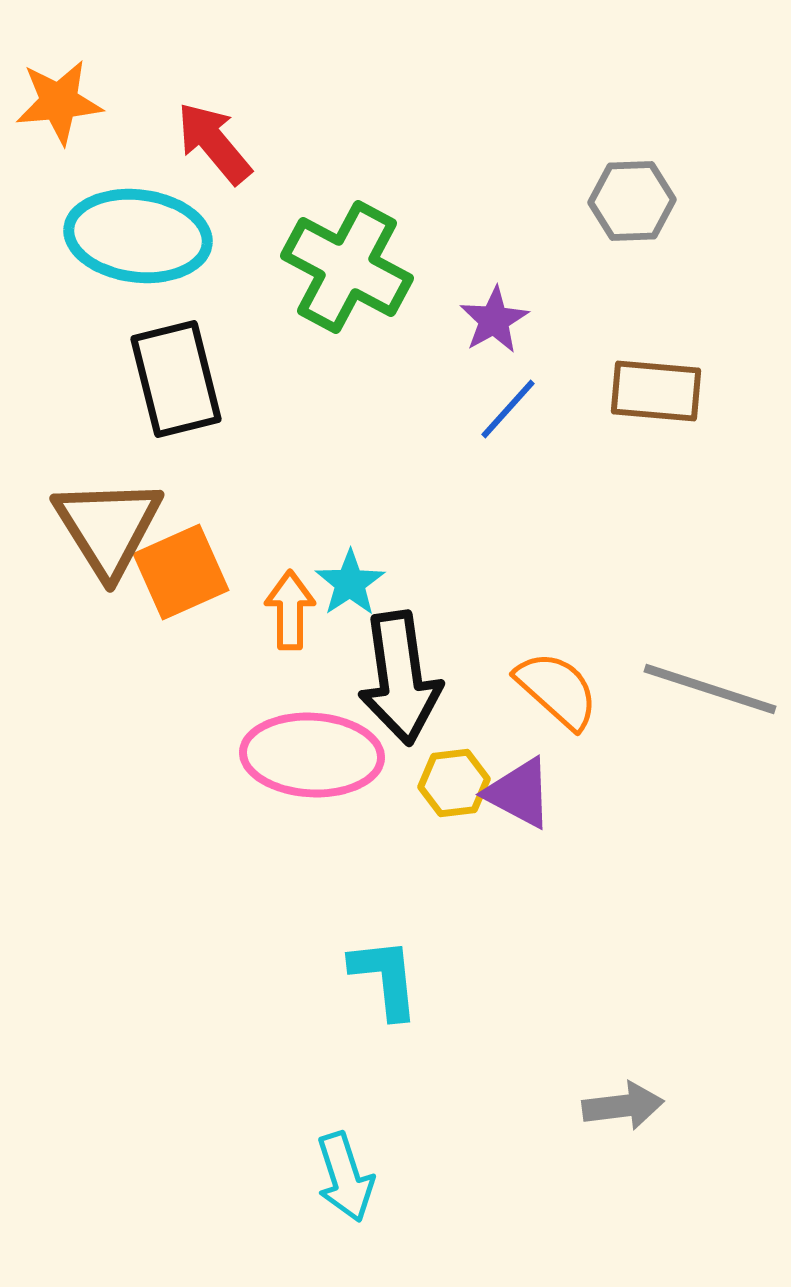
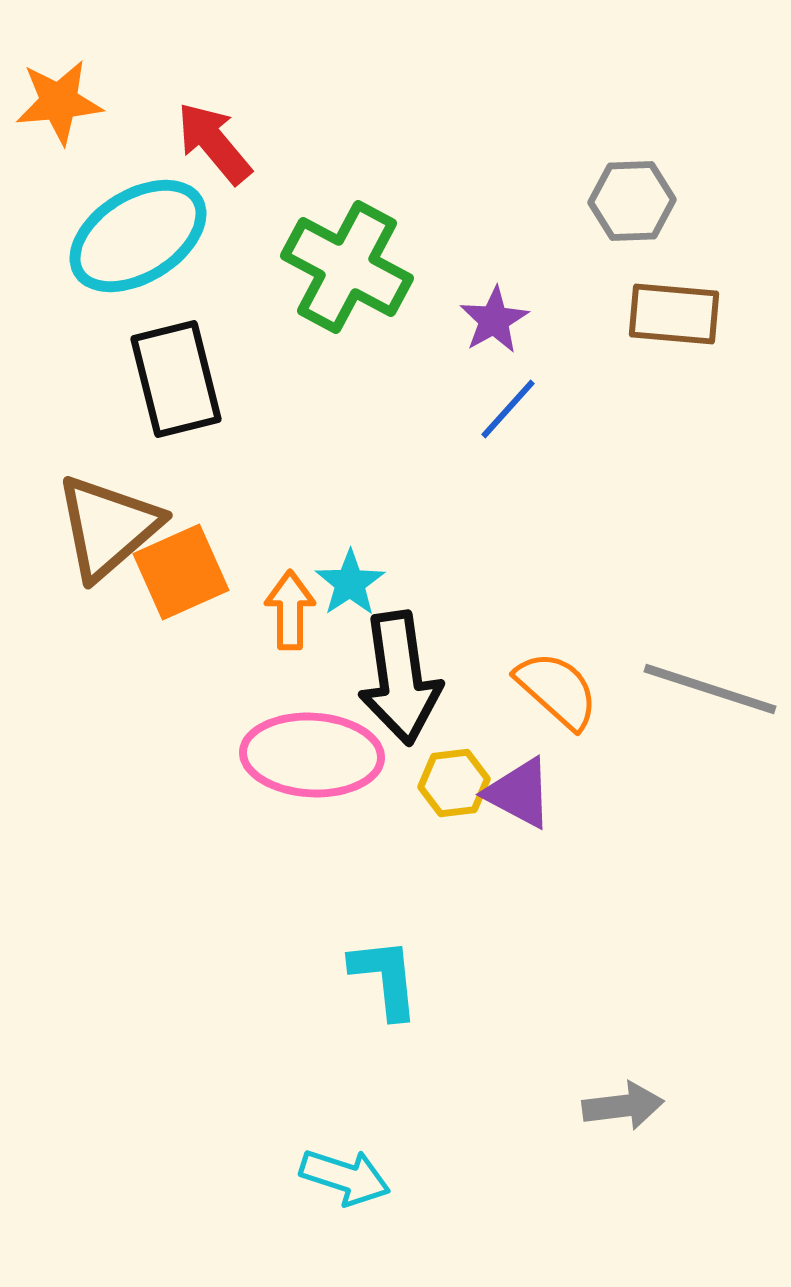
cyan ellipse: rotated 39 degrees counterclockwise
brown rectangle: moved 18 px right, 77 px up
brown triangle: rotated 21 degrees clockwise
cyan arrow: rotated 54 degrees counterclockwise
